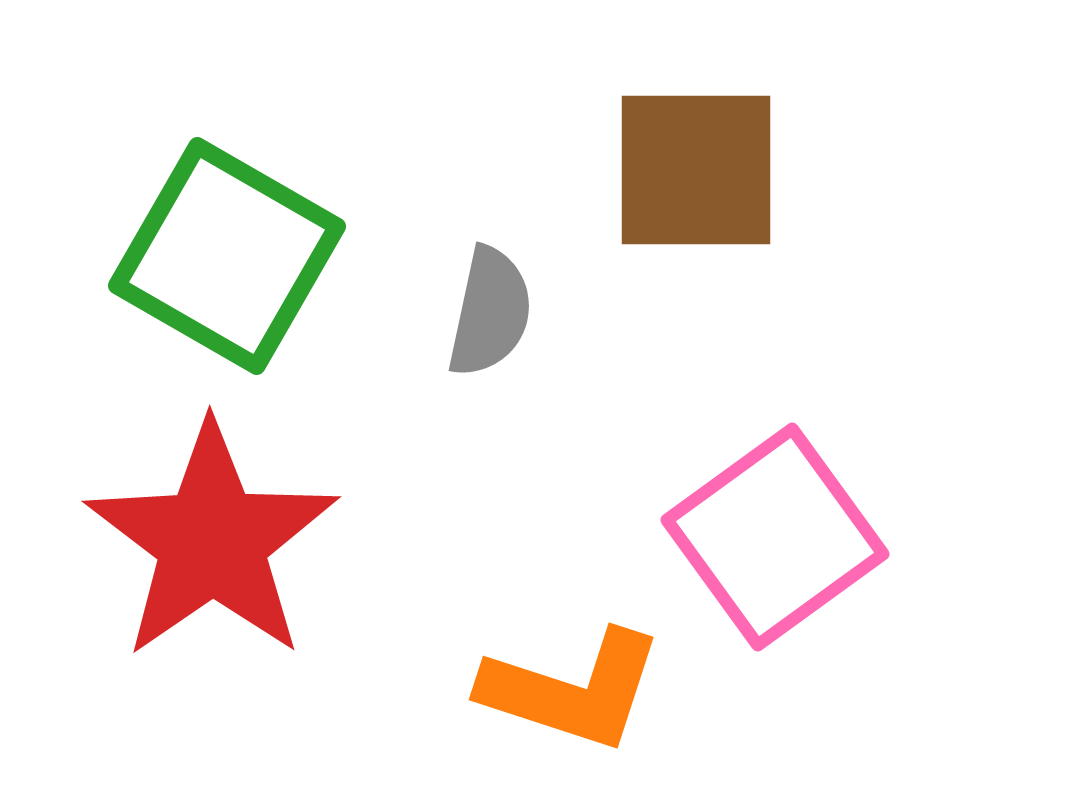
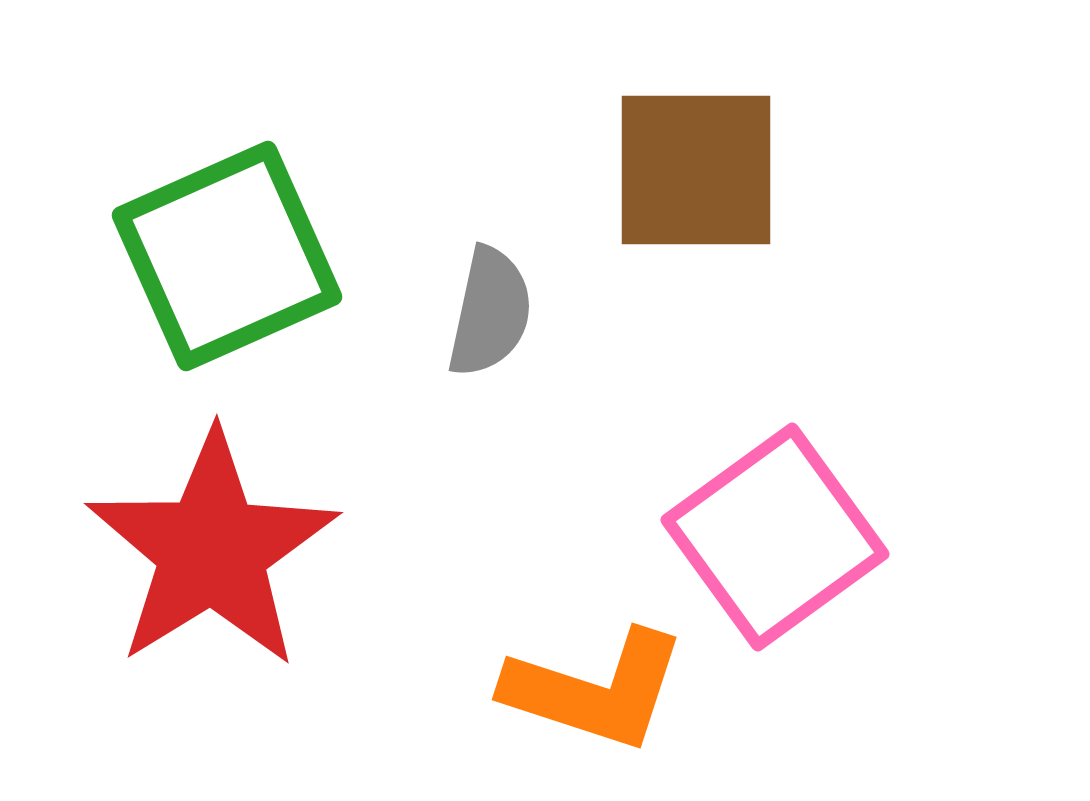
green square: rotated 36 degrees clockwise
red star: moved 9 px down; rotated 3 degrees clockwise
orange L-shape: moved 23 px right
